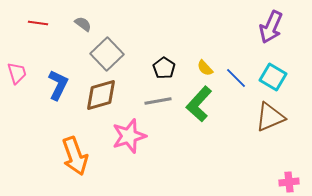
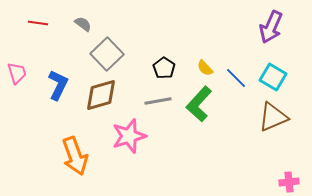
brown triangle: moved 3 px right
